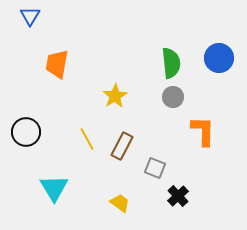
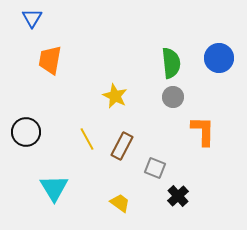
blue triangle: moved 2 px right, 2 px down
orange trapezoid: moved 7 px left, 4 px up
yellow star: rotated 15 degrees counterclockwise
